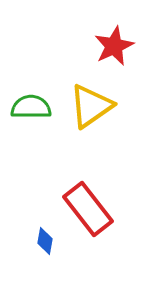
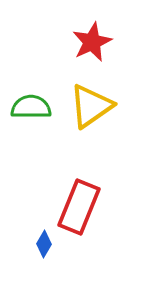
red star: moved 22 px left, 4 px up
red rectangle: moved 9 px left, 2 px up; rotated 60 degrees clockwise
blue diamond: moved 1 px left, 3 px down; rotated 20 degrees clockwise
